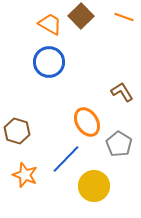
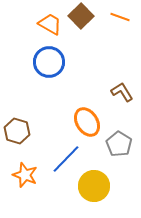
orange line: moved 4 px left
